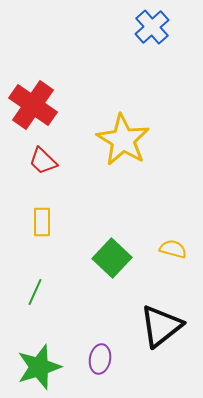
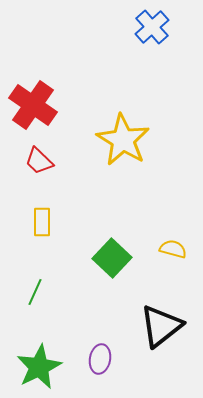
red trapezoid: moved 4 px left
green star: rotated 9 degrees counterclockwise
